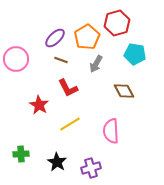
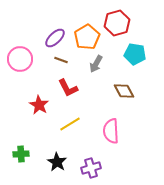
pink circle: moved 4 px right
